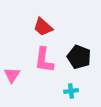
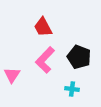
red trapezoid: rotated 20 degrees clockwise
pink L-shape: moved 1 px right; rotated 36 degrees clockwise
cyan cross: moved 1 px right, 2 px up; rotated 16 degrees clockwise
